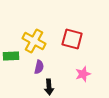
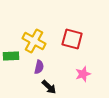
black arrow: rotated 42 degrees counterclockwise
